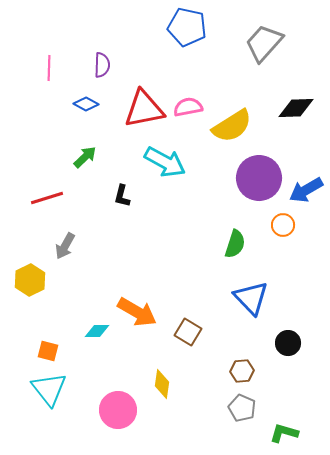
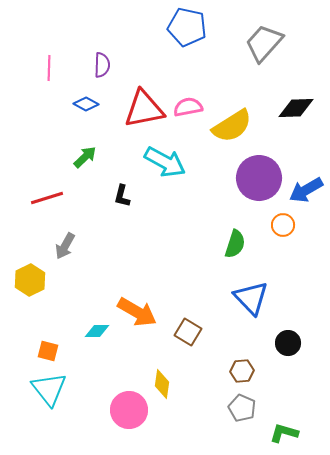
pink circle: moved 11 px right
